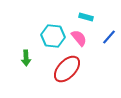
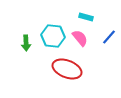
pink semicircle: moved 1 px right
green arrow: moved 15 px up
red ellipse: rotated 68 degrees clockwise
